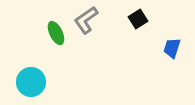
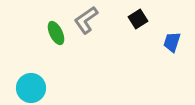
blue trapezoid: moved 6 px up
cyan circle: moved 6 px down
